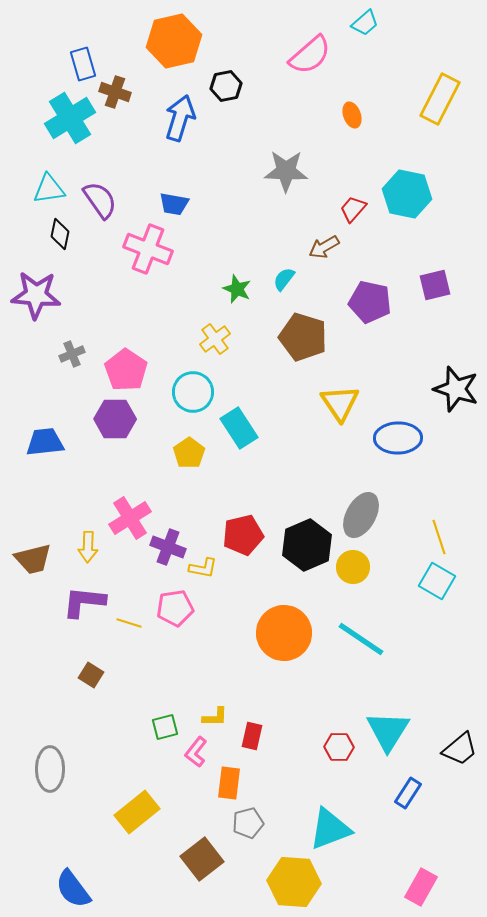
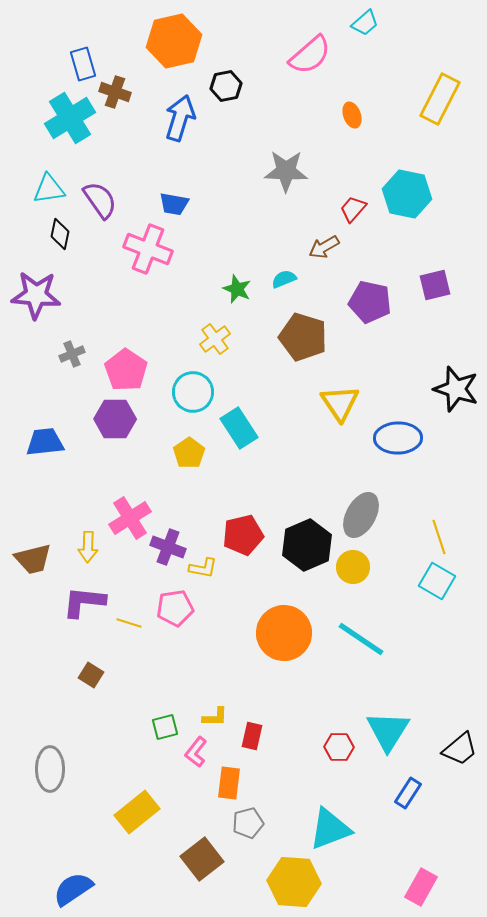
cyan semicircle at (284, 279): rotated 30 degrees clockwise
blue semicircle at (73, 889): rotated 93 degrees clockwise
